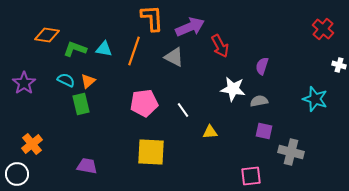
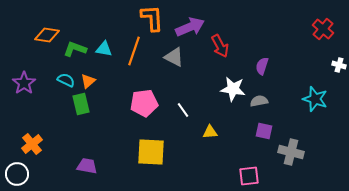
pink square: moved 2 px left
